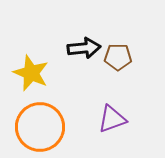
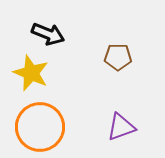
black arrow: moved 36 px left, 14 px up; rotated 28 degrees clockwise
purple triangle: moved 9 px right, 8 px down
